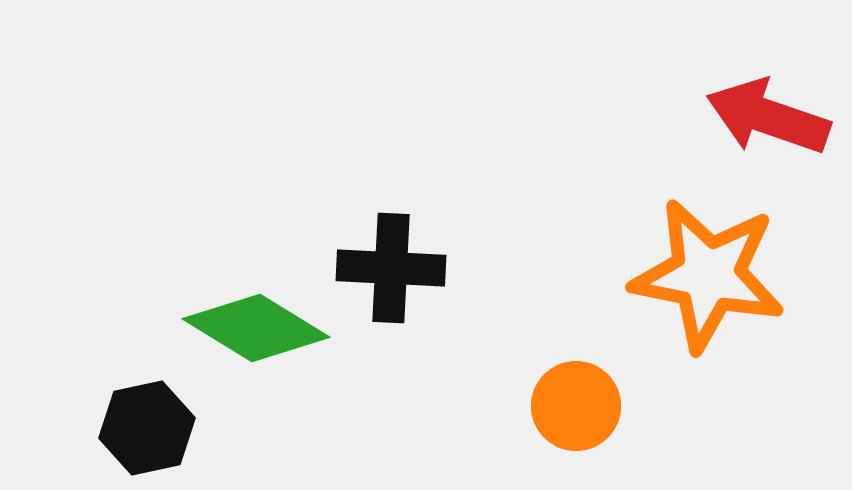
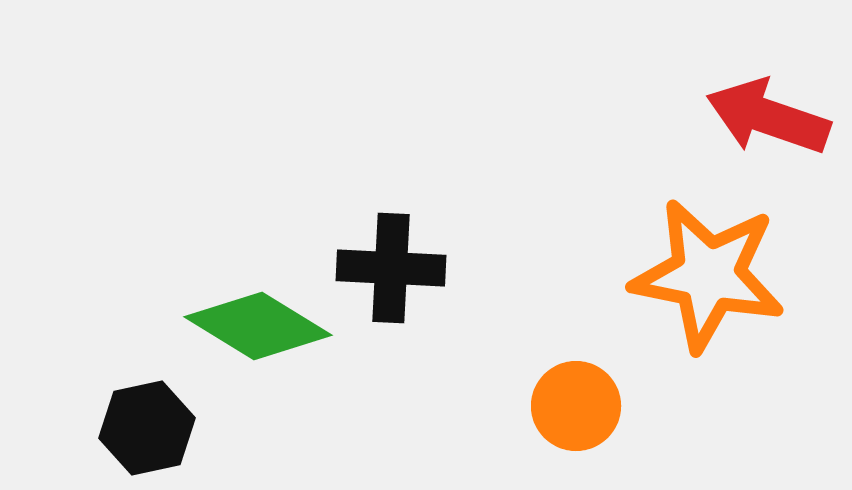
green diamond: moved 2 px right, 2 px up
